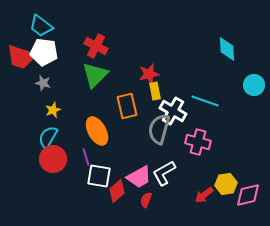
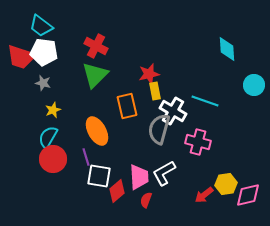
pink trapezoid: rotated 64 degrees counterclockwise
